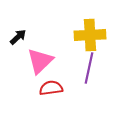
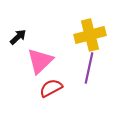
yellow cross: rotated 12 degrees counterclockwise
red semicircle: rotated 20 degrees counterclockwise
